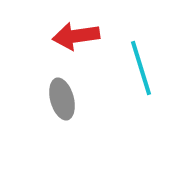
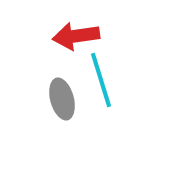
cyan line: moved 40 px left, 12 px down
